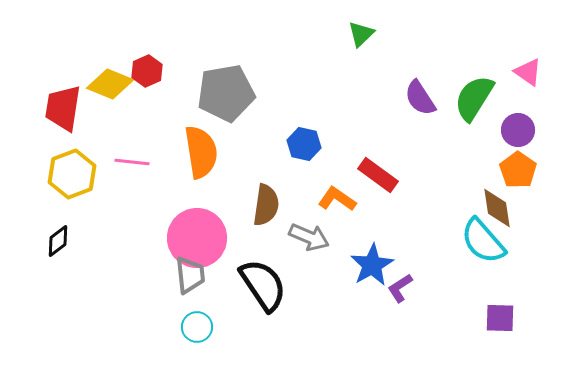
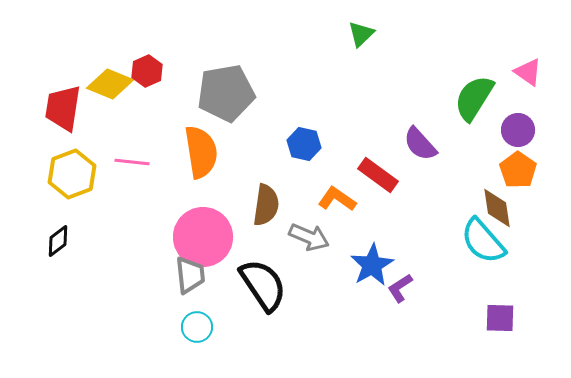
purple semicircle: moved 46 px down; rotated 9 degrees counterclockwise
pink circle: moved 6 px right, 1 px up
